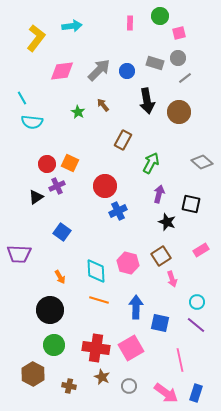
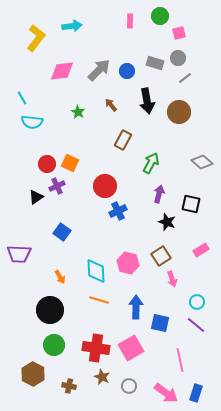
pink rectangle at (130, 23): moved 2 px up
brown arrow at (103, 105): moved 8 px right
